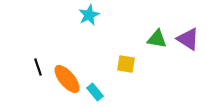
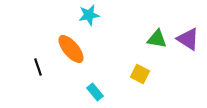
cyan star: rotated 15 degrees clockwise
yellow square: moved 14 px right, 10 px down; rotated 18 degrees clockwise
orange ellipse: moved 4 px right, 30 px up
